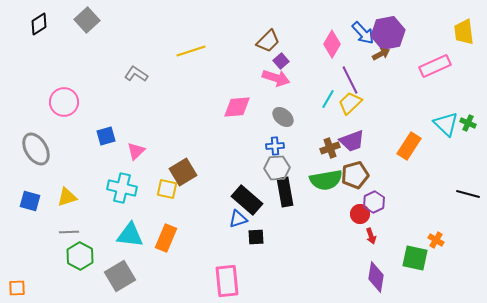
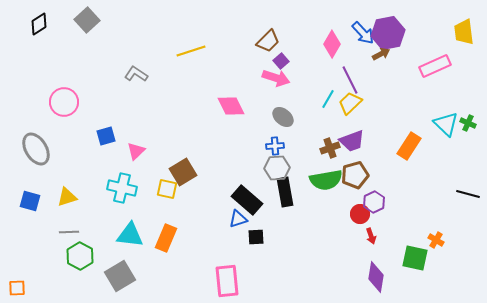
pink diamond at (237, 107): moved 6 px left, 1 px up; rotated 68 degrees clockwise
